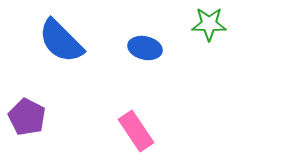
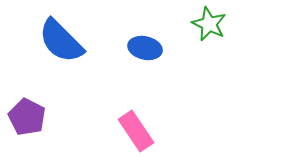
green star: rotated 24 degrees clockwise
